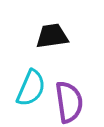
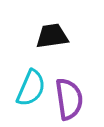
purple semicircle: moved 3 px up
